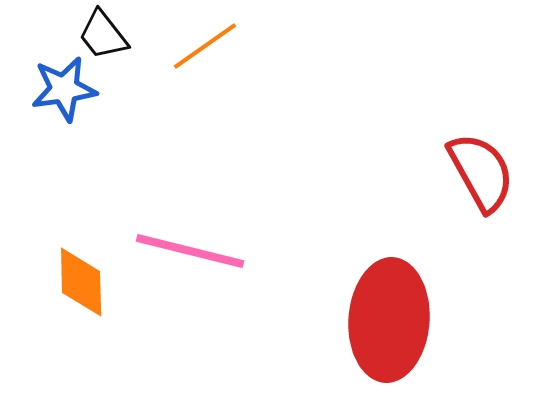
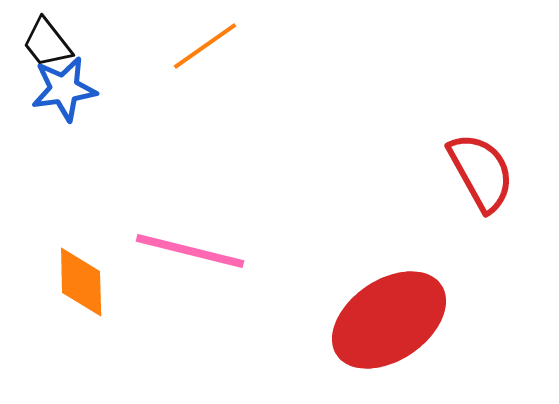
black trapezoid: moved 56 px left, 8 px down
red ellipse: rotated 52 degrees clockwise
